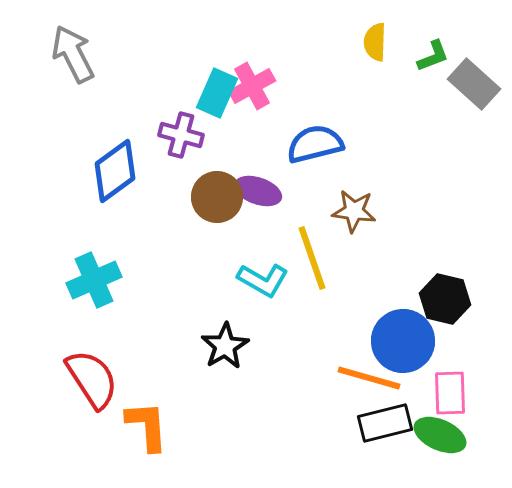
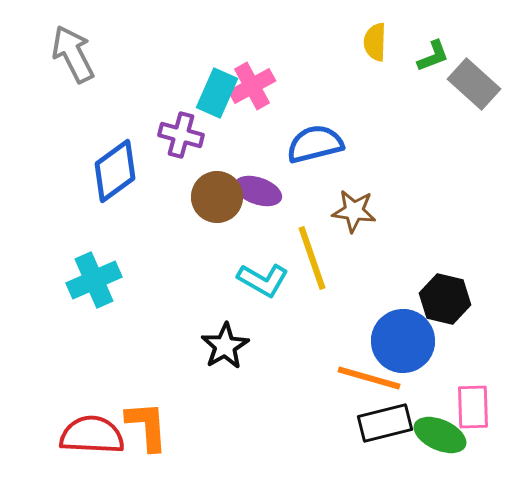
red semicircle: moved 56 px down; rotated 54 degrees counterclockwise
pink rectangle: moved 23 px right, 14 px down
